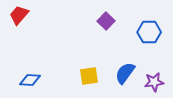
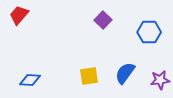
purple square: moved 3 px left, 1 px up
purple star: moved 6 px right, 2 px up
